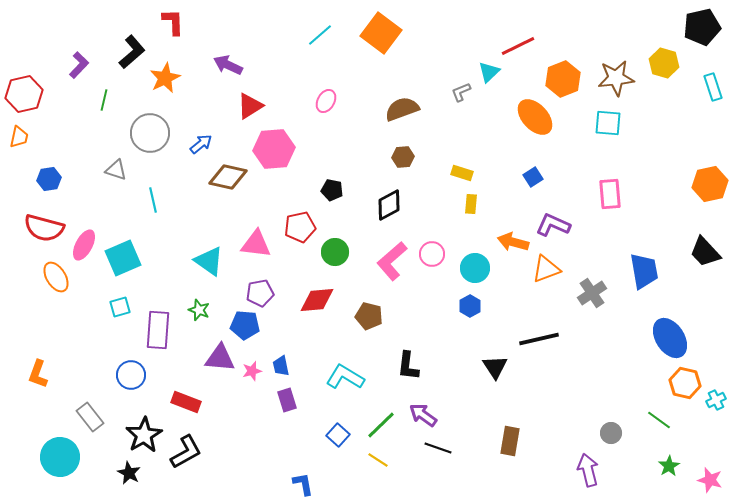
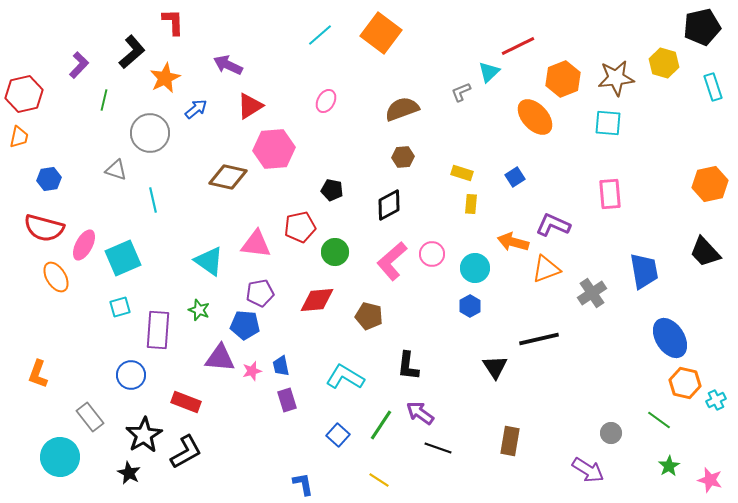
blue arrow at (201, 144): moved 5 px left, 35 px up
blue square at (533, 177): moved 18 px left
purple arrow at (423, 415): moved 3 px left, 2 px up
green line at (381, 425): rotated 12 degrees counterclockwise
yellow line at (378, 460): moved 1 px right, 20 px down
purple arrow at (588, 470): rotated 136 degrees clockwise
